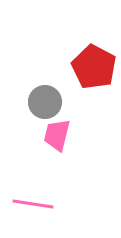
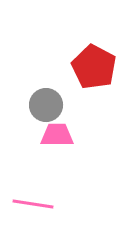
gray circle: moved 1 px right, 3 px down
pink trapezoid: rotated 76 degrees clockwise
